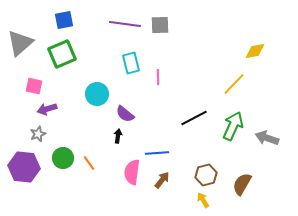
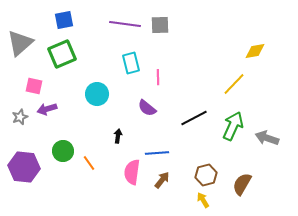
purple semicircle: moved 22 px right, 6 px up
gray star: moved 18 px left, 17 px up
green circle: moved 7 px up
